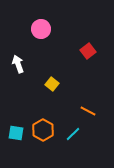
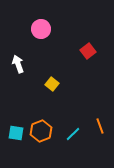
orange line: moved 12 px right, 15 px down; rotated 42 degrees clockwise
orange hexagon: moved 2 px left, 1 px down; rotated 10 degrees clockwise
